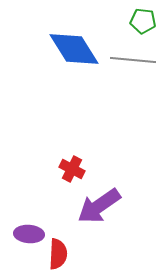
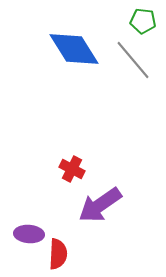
gray line: rotated 45 degrees clockwise
purple arrow: moved 1 px right, 1 px up
